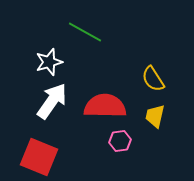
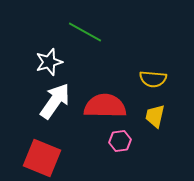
yellow semicircle: rotated 52 degrees counterclockwise
white arrow: moved 3 px right
red square: moved 3 px right, 1 px down
